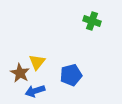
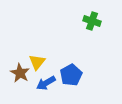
blue pentagon: rotated 15 degrees counterclockwise
blue arrow: moved 11 px right, 8 px up; rotated 12 degrees counterclockwise
